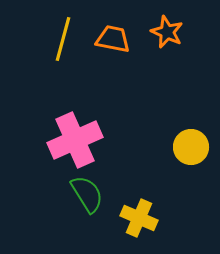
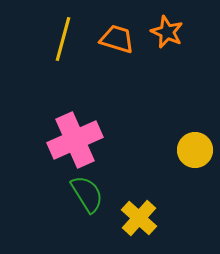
orange trapezoid: moved 4 px right; rotated 6 degrees clockwise
yellow circle: moved 4 px right, 3 px down
yellow cross: rotated 18 degrees clockwise
